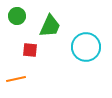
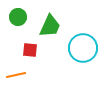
green circle: moved 1 px right, 1 px down
cyan circle: moved 3 px left, 1 px down
orange line: moved 4 px up
